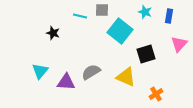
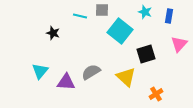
yellow triangle: rotated 20 degrees clockwise
